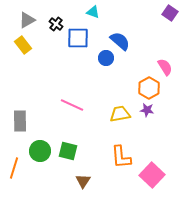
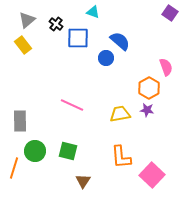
gray triangle: rotated 12 degrees counterclockwise
pink semicircle: moved 1 px right; rotated 12 degrees clockwise
green circle: moved 5 px left
